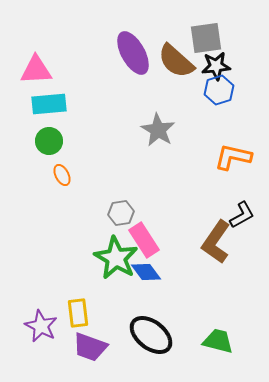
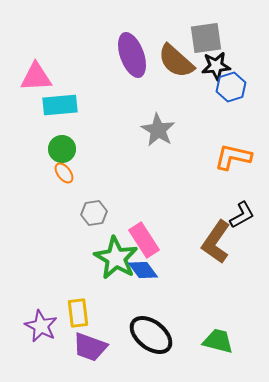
purple ellipse: moved 1 px left, 2 px down; rotated 9 degrees clockwise
pink triangle: moved 7 px down
blue hexagon: moved 12 px right, 3 px up
cyan rectangle: moved 11 px right, 1 px down
green circle: moved 13 px right, 8 px down
orange ellipse: moved 2 px right, 2 px up; rotated 10 degrees counterclockwise
gray hexagon: moved 27 px left
blue diamond: moved 3 px left, 2 px up
